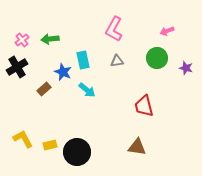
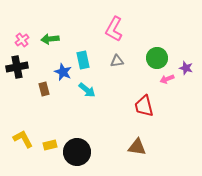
pink arrow: moved 48 px down
black cross: rotated 20 degrees clockwise
brown rectangle: rotated 64 degrees counterclockwise
